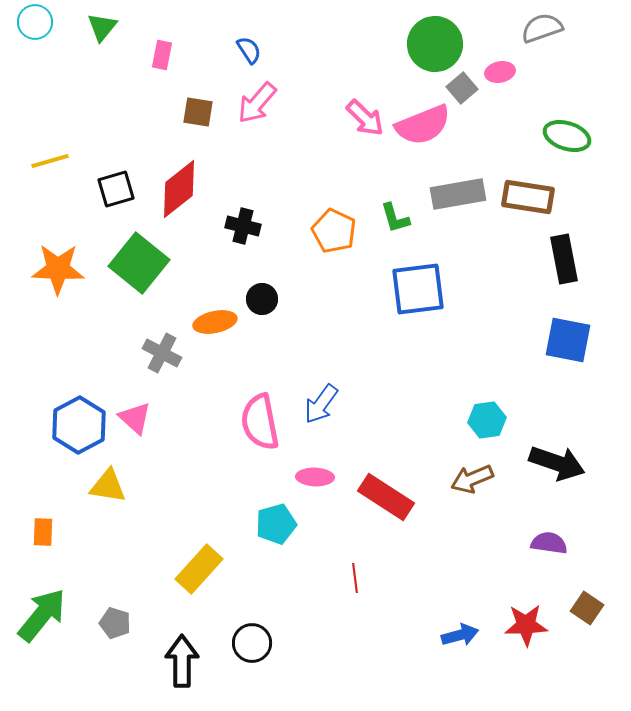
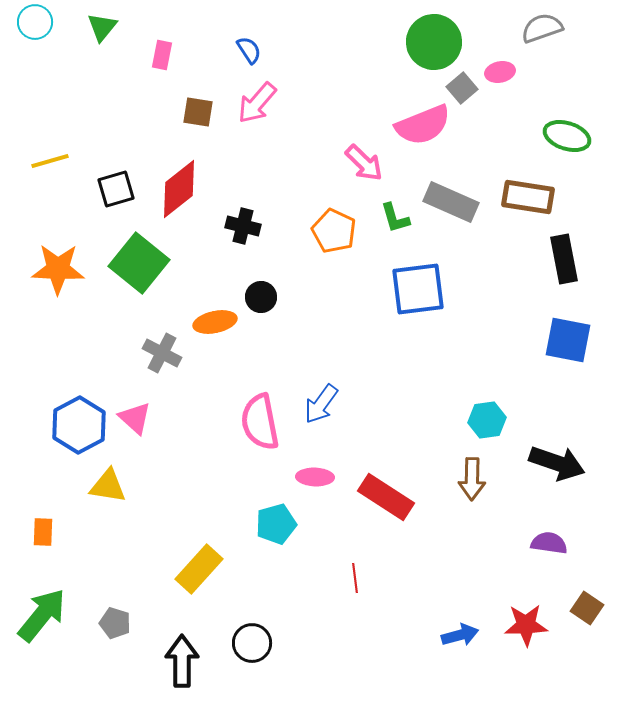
green circle at (435, 44): moved 1 px left, 2 px up
pink arrow at (365, 118): moved 1 px left, 45 px down
gray rectangle at (458, 194): moved 7 px left, 8 px down; rotated 34 degrees clockwise
black circle at (262, 299): moved 1 px left, 2 px up
brown arrow at (472, 479): rotated 66 degrees counterclockwise
